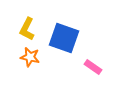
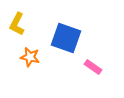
yellow L-shape: moved 10 px left, 5 px up
blue square: moved 2 px right
